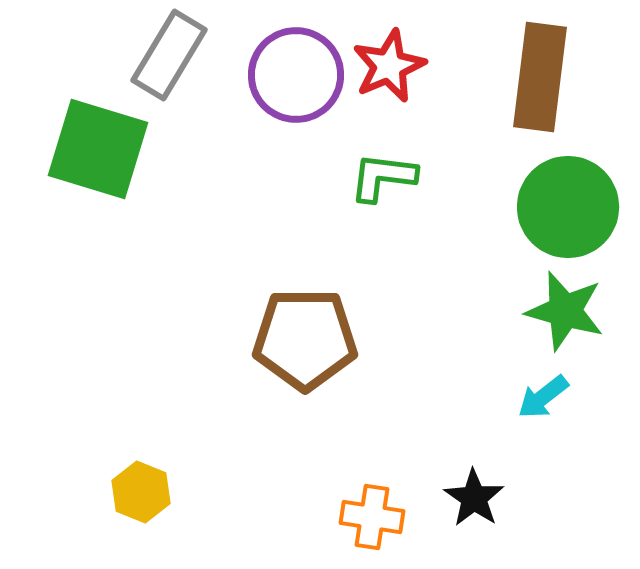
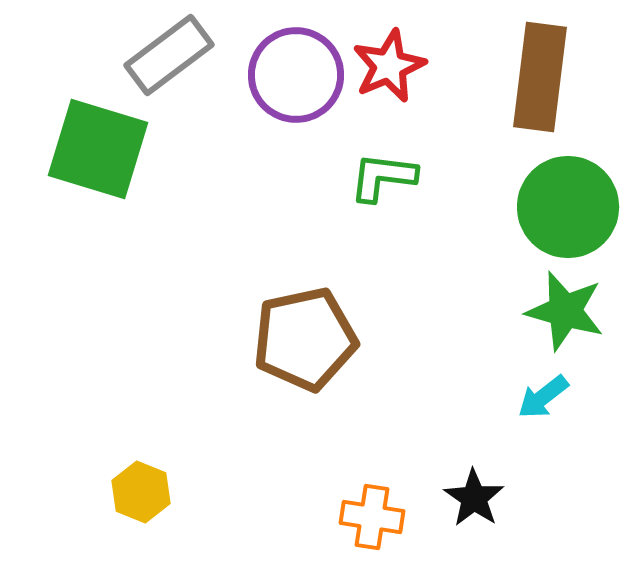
gray rectangle: rotated 22 degrees clockwise
brown pentagon: rotated 12 degrees counterclockwise
